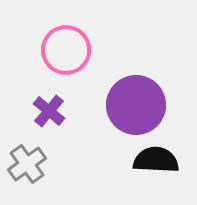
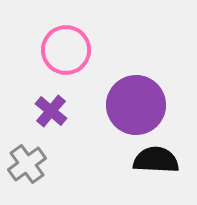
purple cross: moved 2 px right
